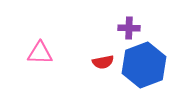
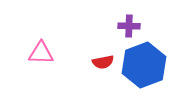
purple cross: moved 2 px up
pink triangle: moved 1 px right
